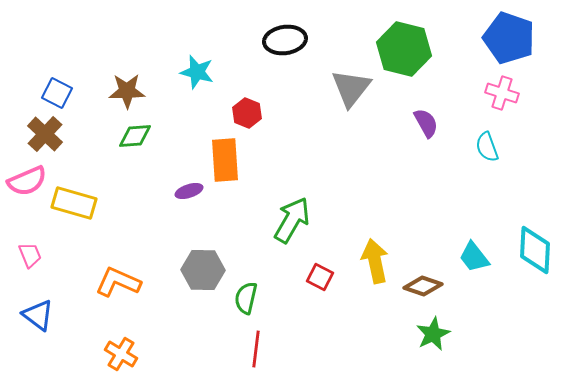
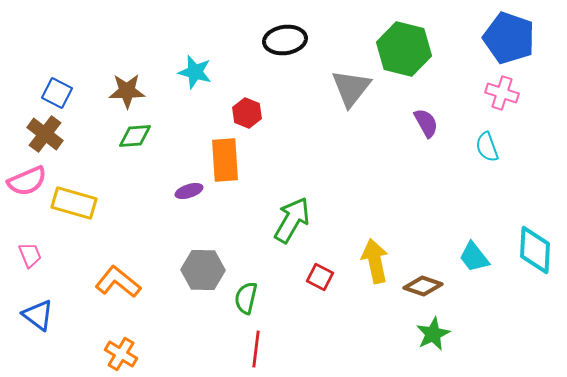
cyan star: moved 2 px left
brown cross: rotated 6 degrees counterclockwise
orange L-shape: rotated 15 degrees clockwise
